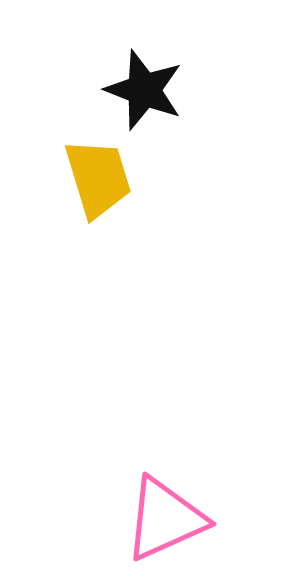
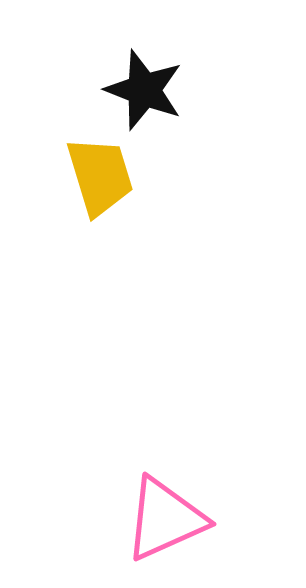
yellow trapezoid: moved 2 px right, 2 px up
